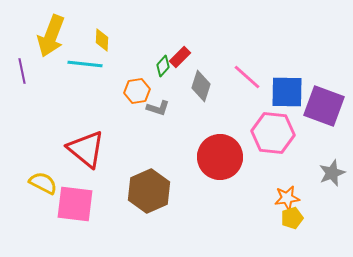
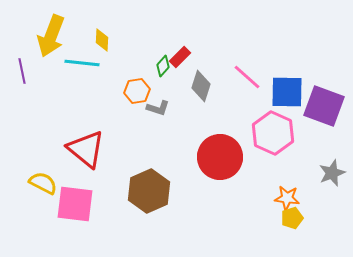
cyan line: moved 3 px left, 1 px up
pink hexagon: rotated 18 degrees clockwise
orange star: rotated 15 degrees clockwise
